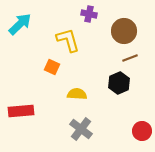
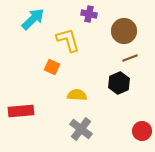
cyan arrow: moved 13 px right, 5 px up
yellow semicircle: moved 1 px down
